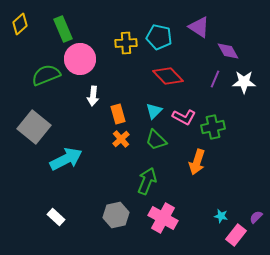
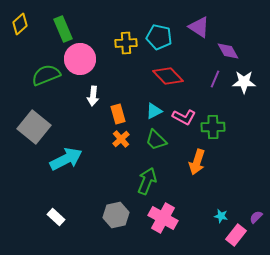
cyan triangle: rotated 18 degrees clockwise
green cross: rotated 10 degrees clockwise
